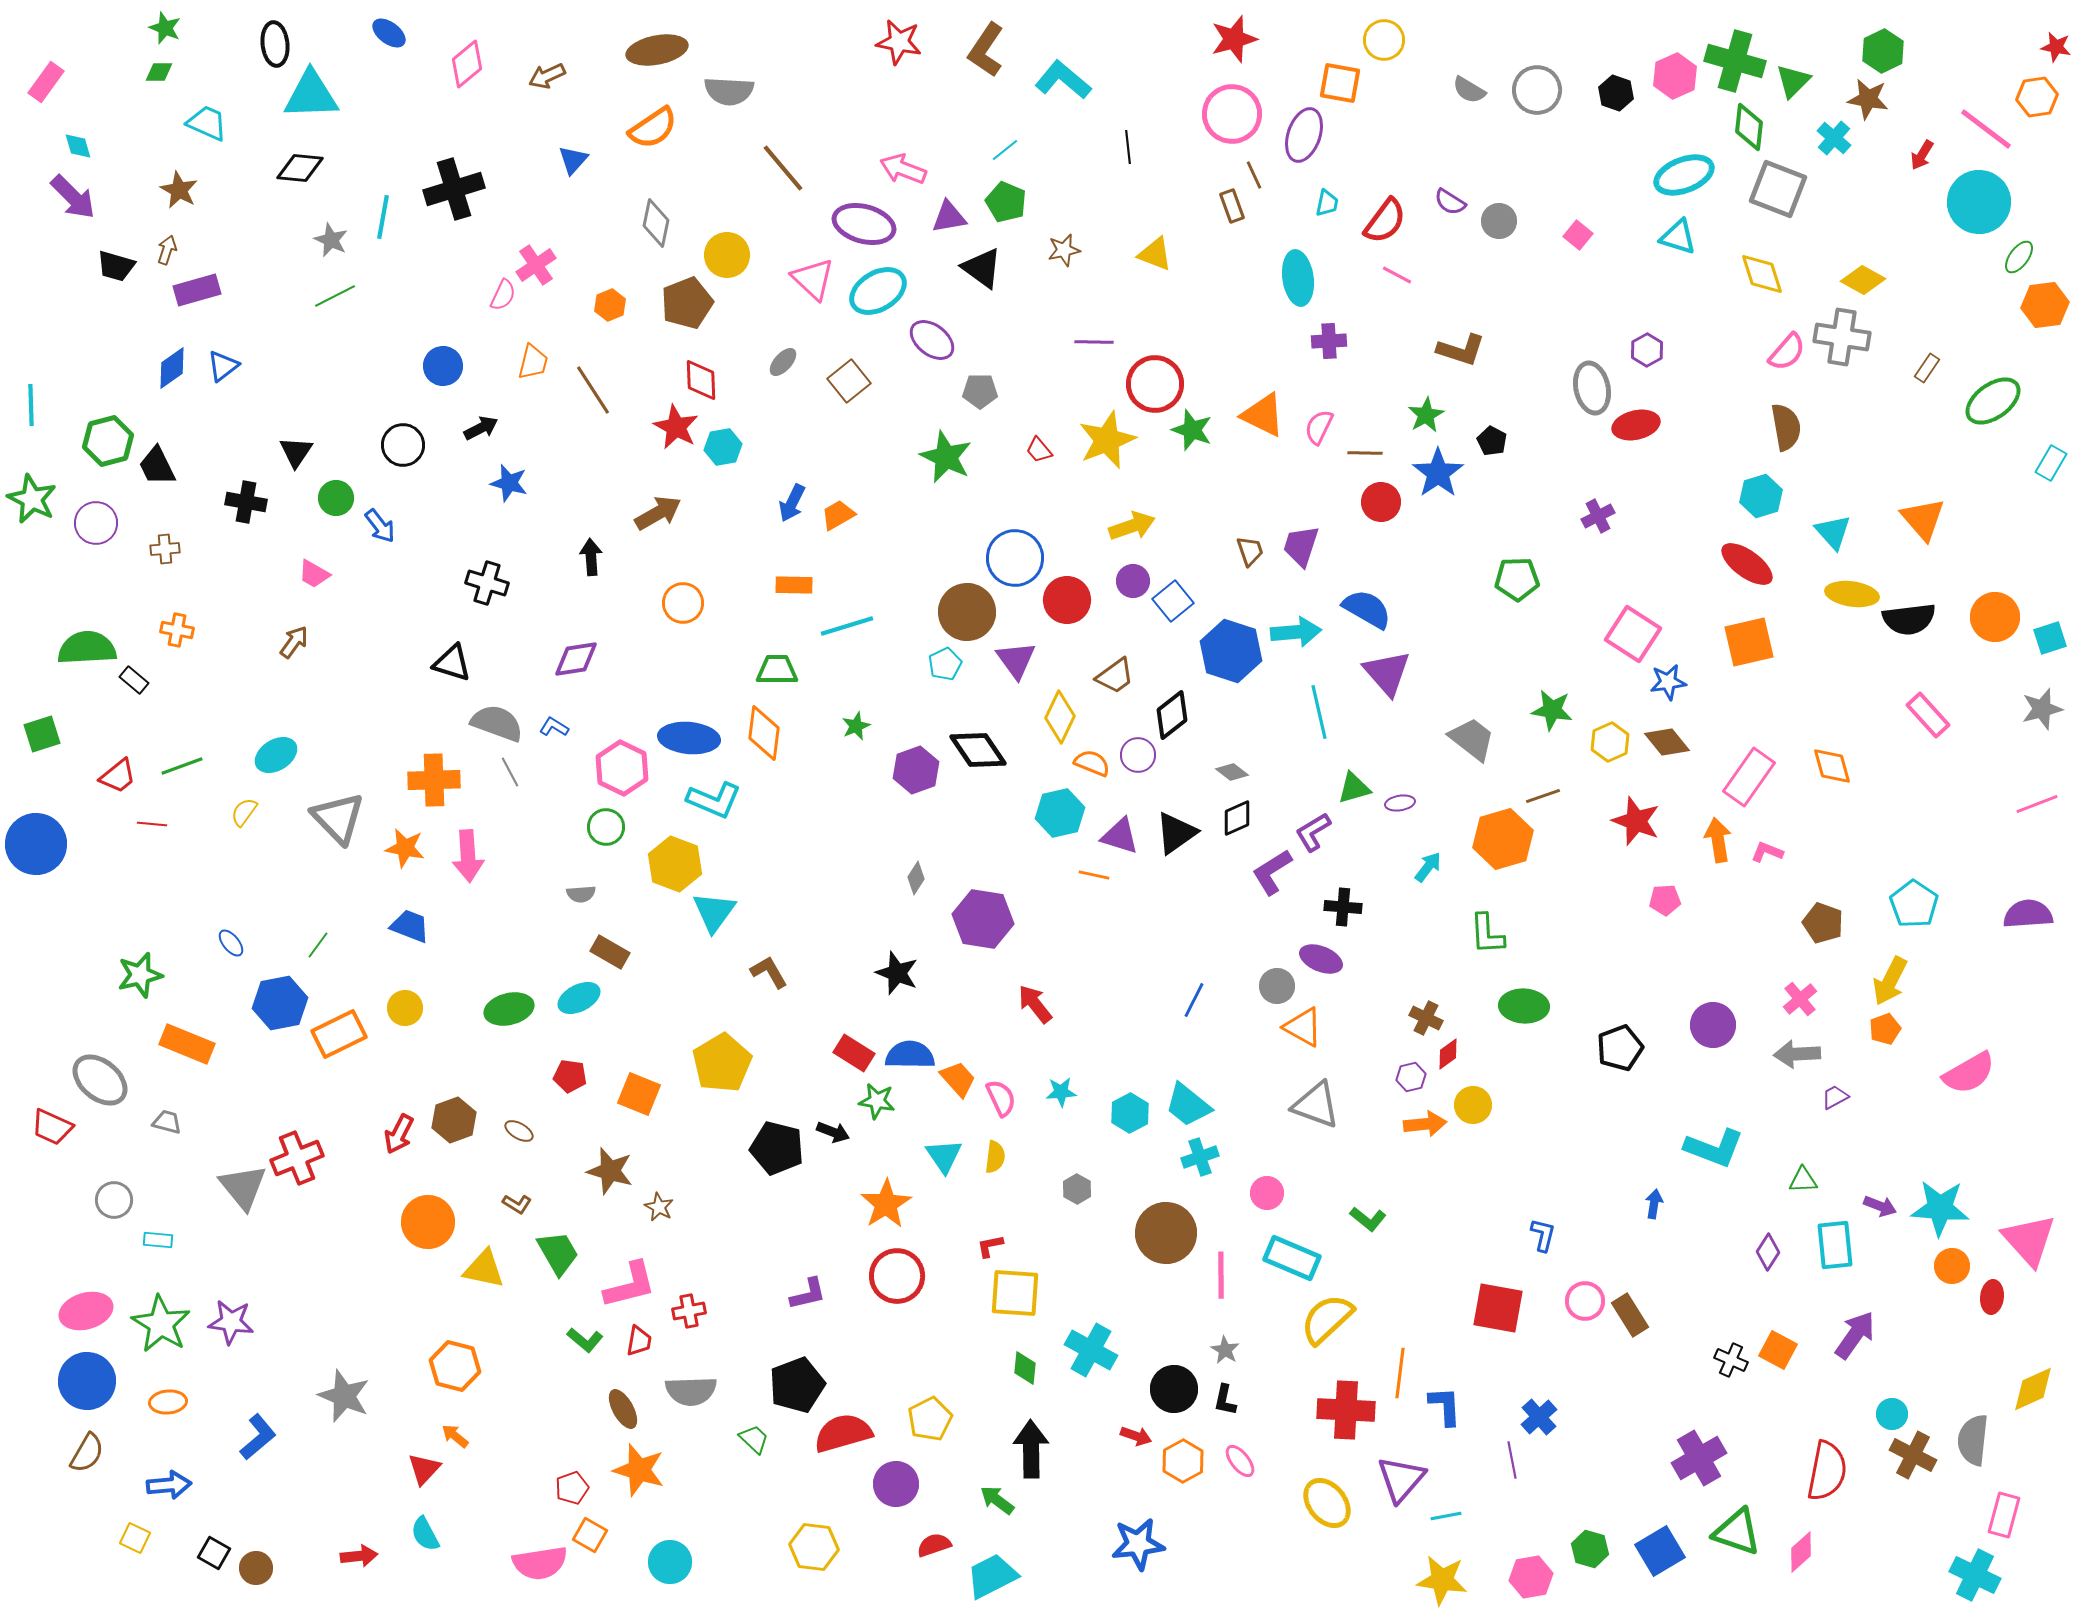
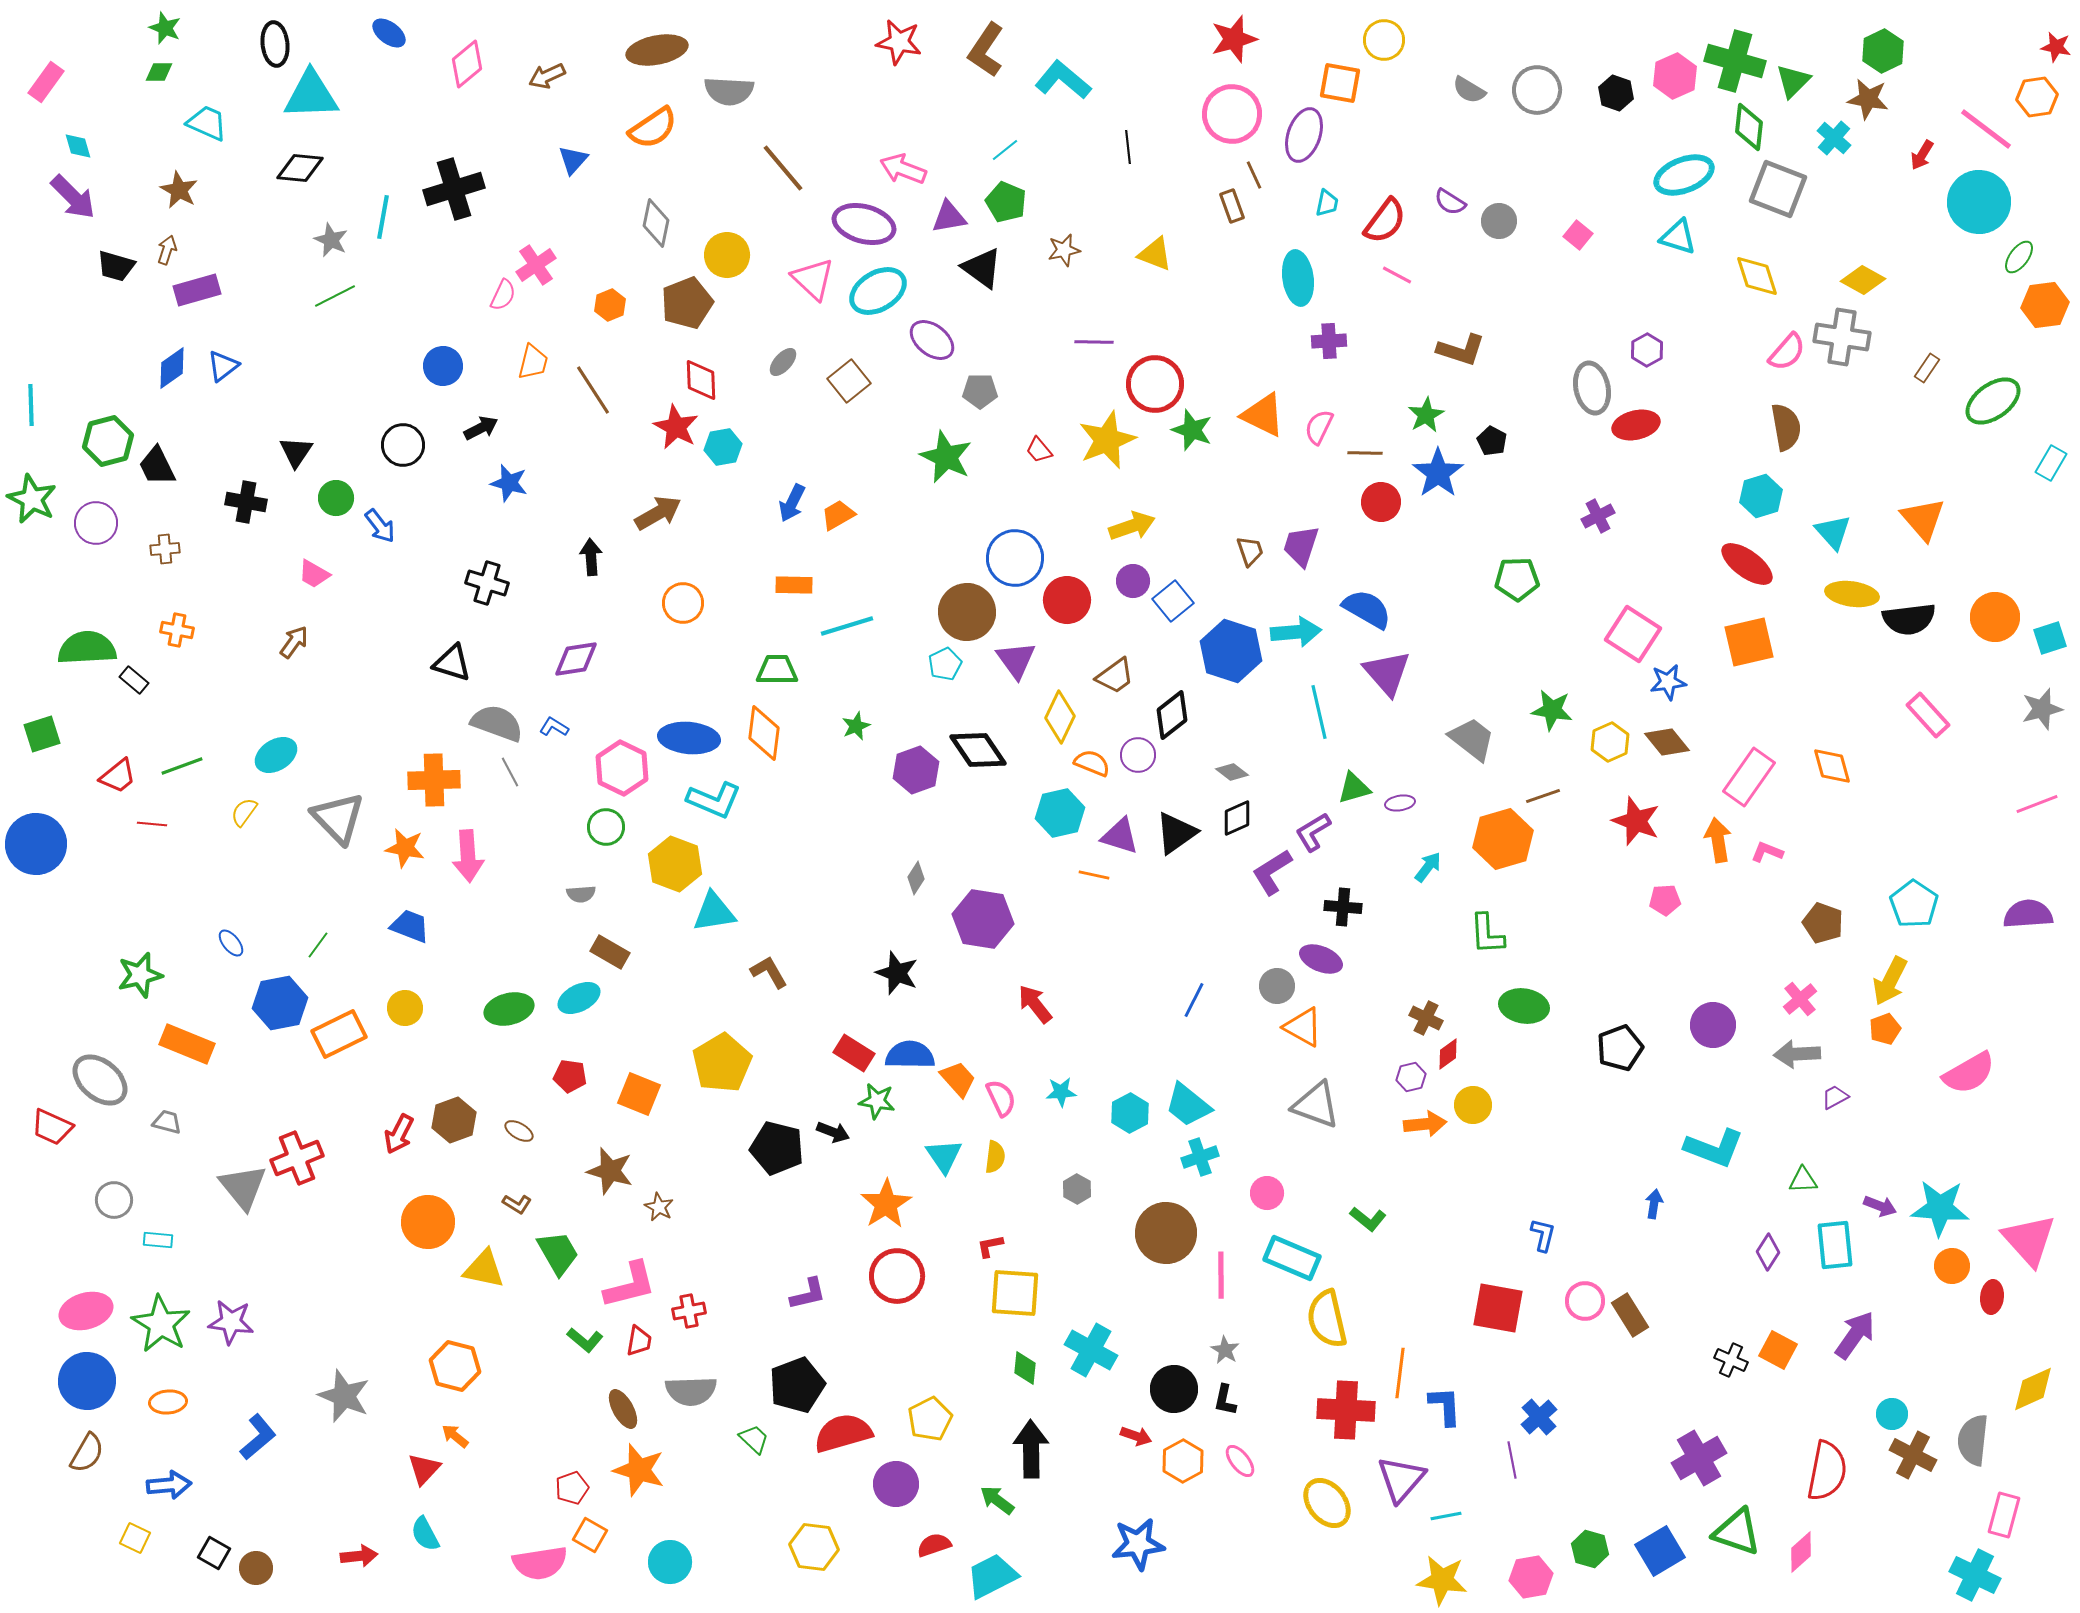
yellow diamond at (1762, 274): moved 5 px left, 2 px down
cyan triangle at (714, 912): rotated 45 degrees clockwise
green ellipse at (1524, 1006): rotated 6 degrees clockwise
yellow semicircle at (1327, 1319): rotated 60 degrees counterclockwise
